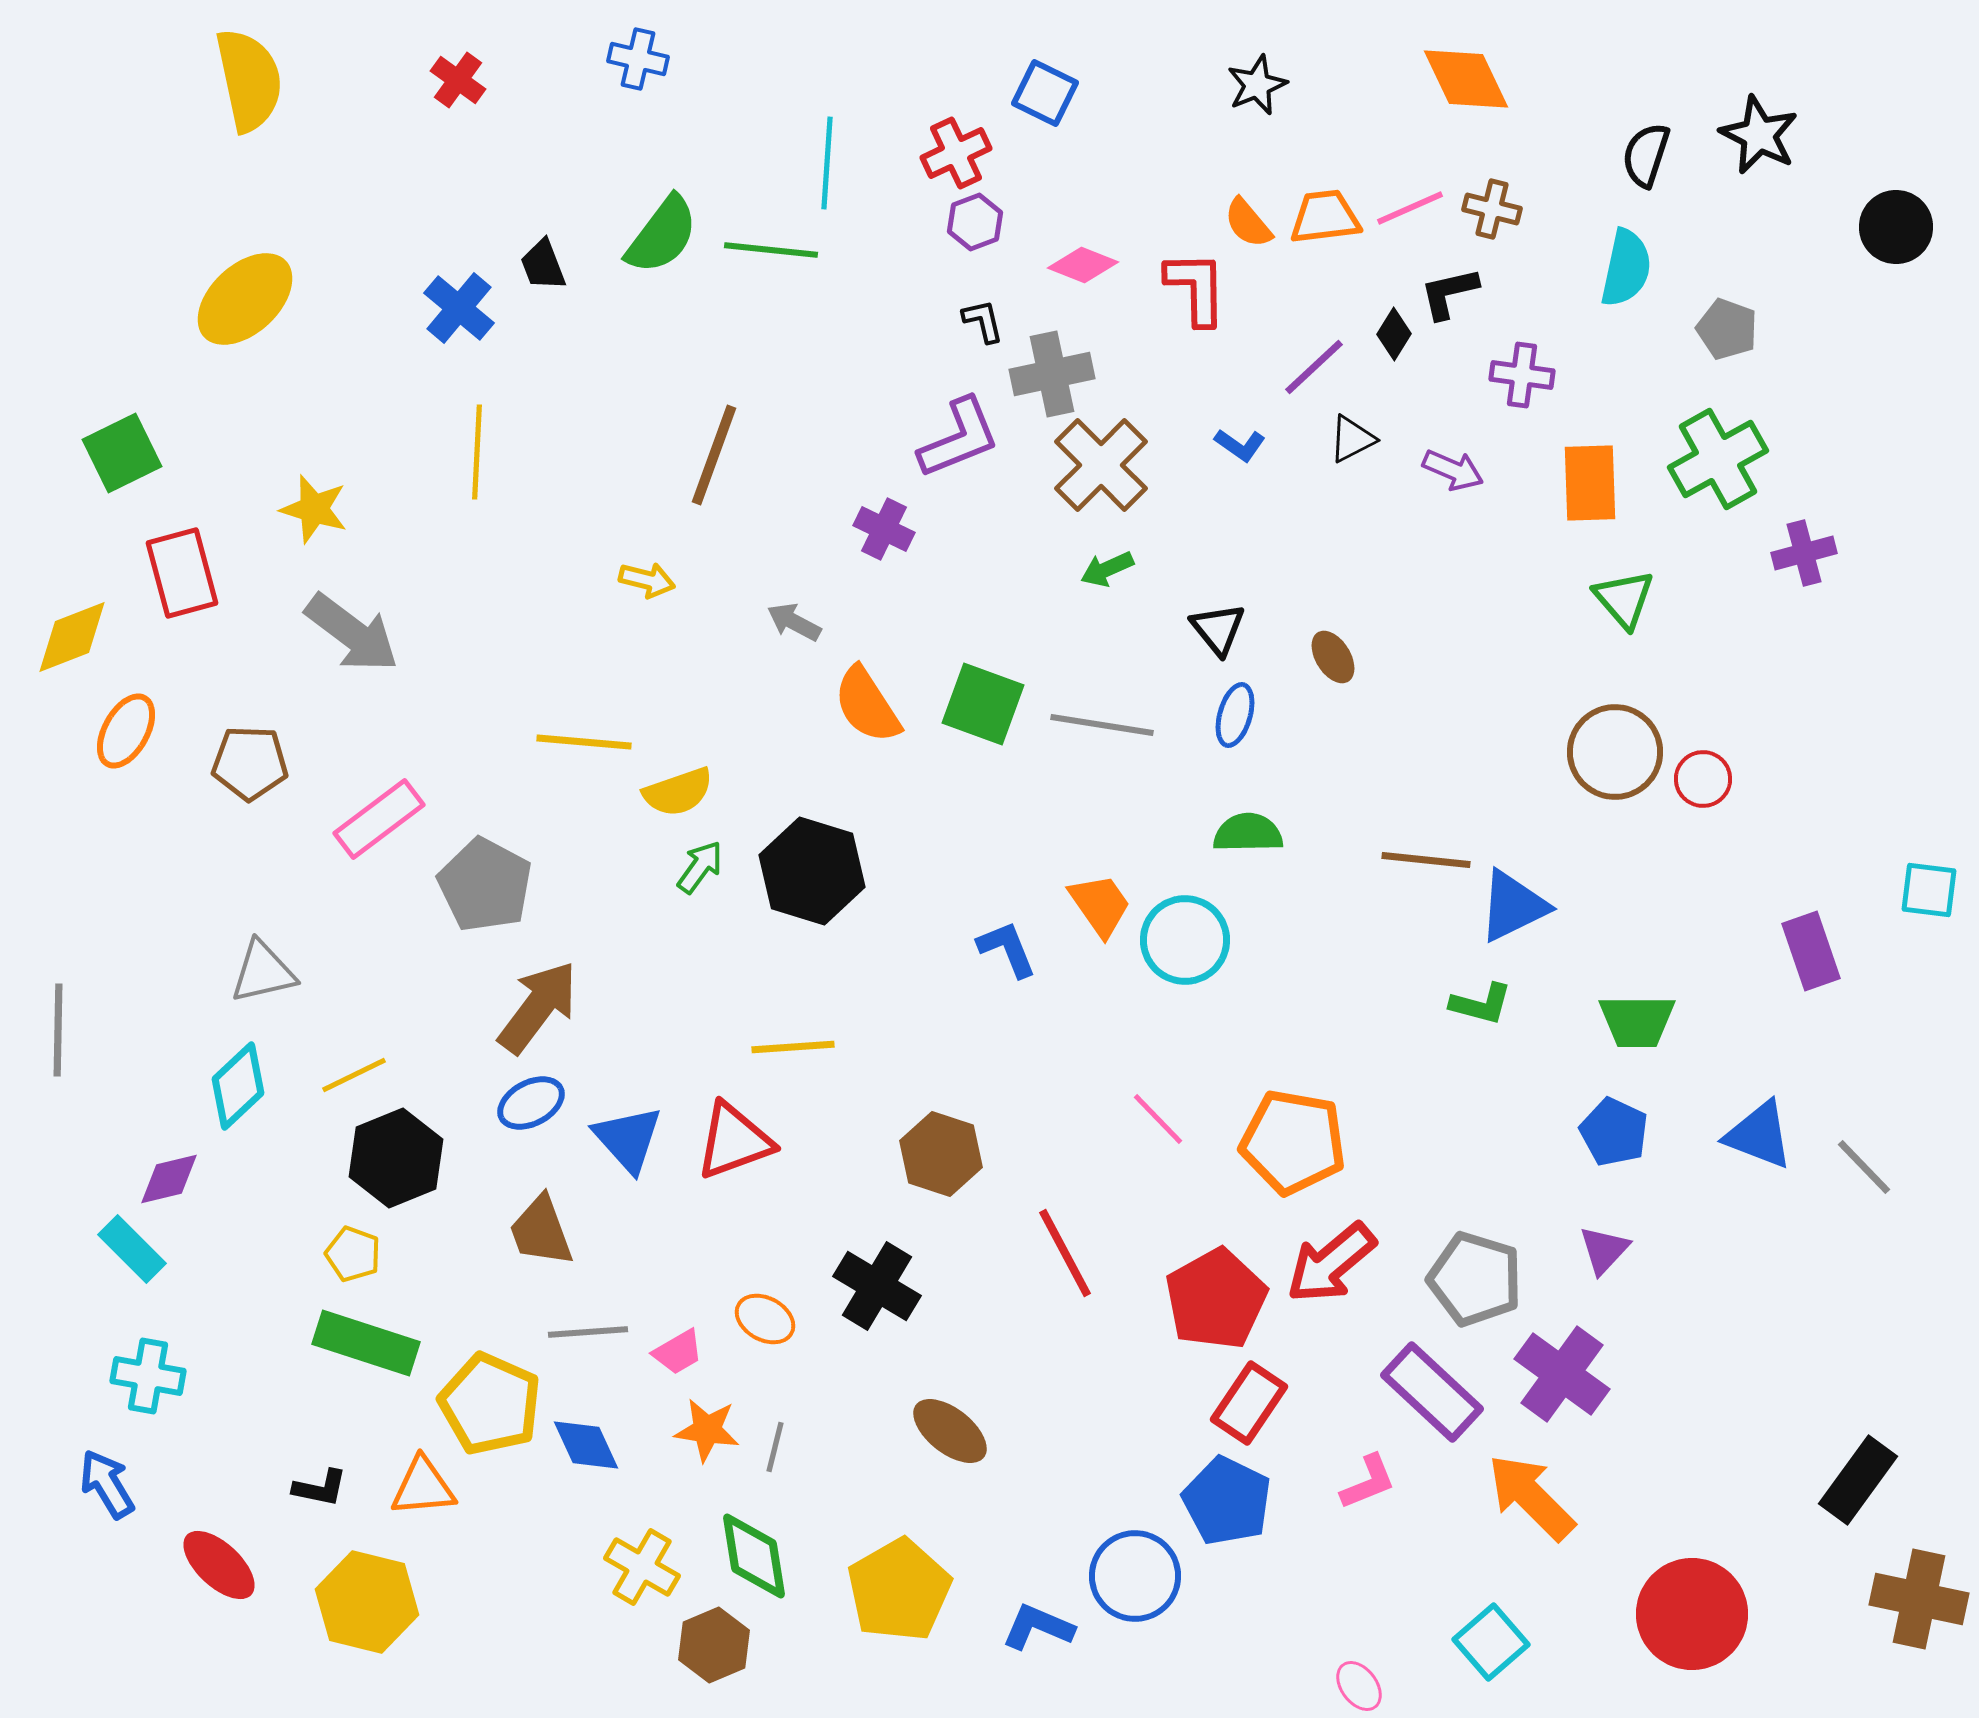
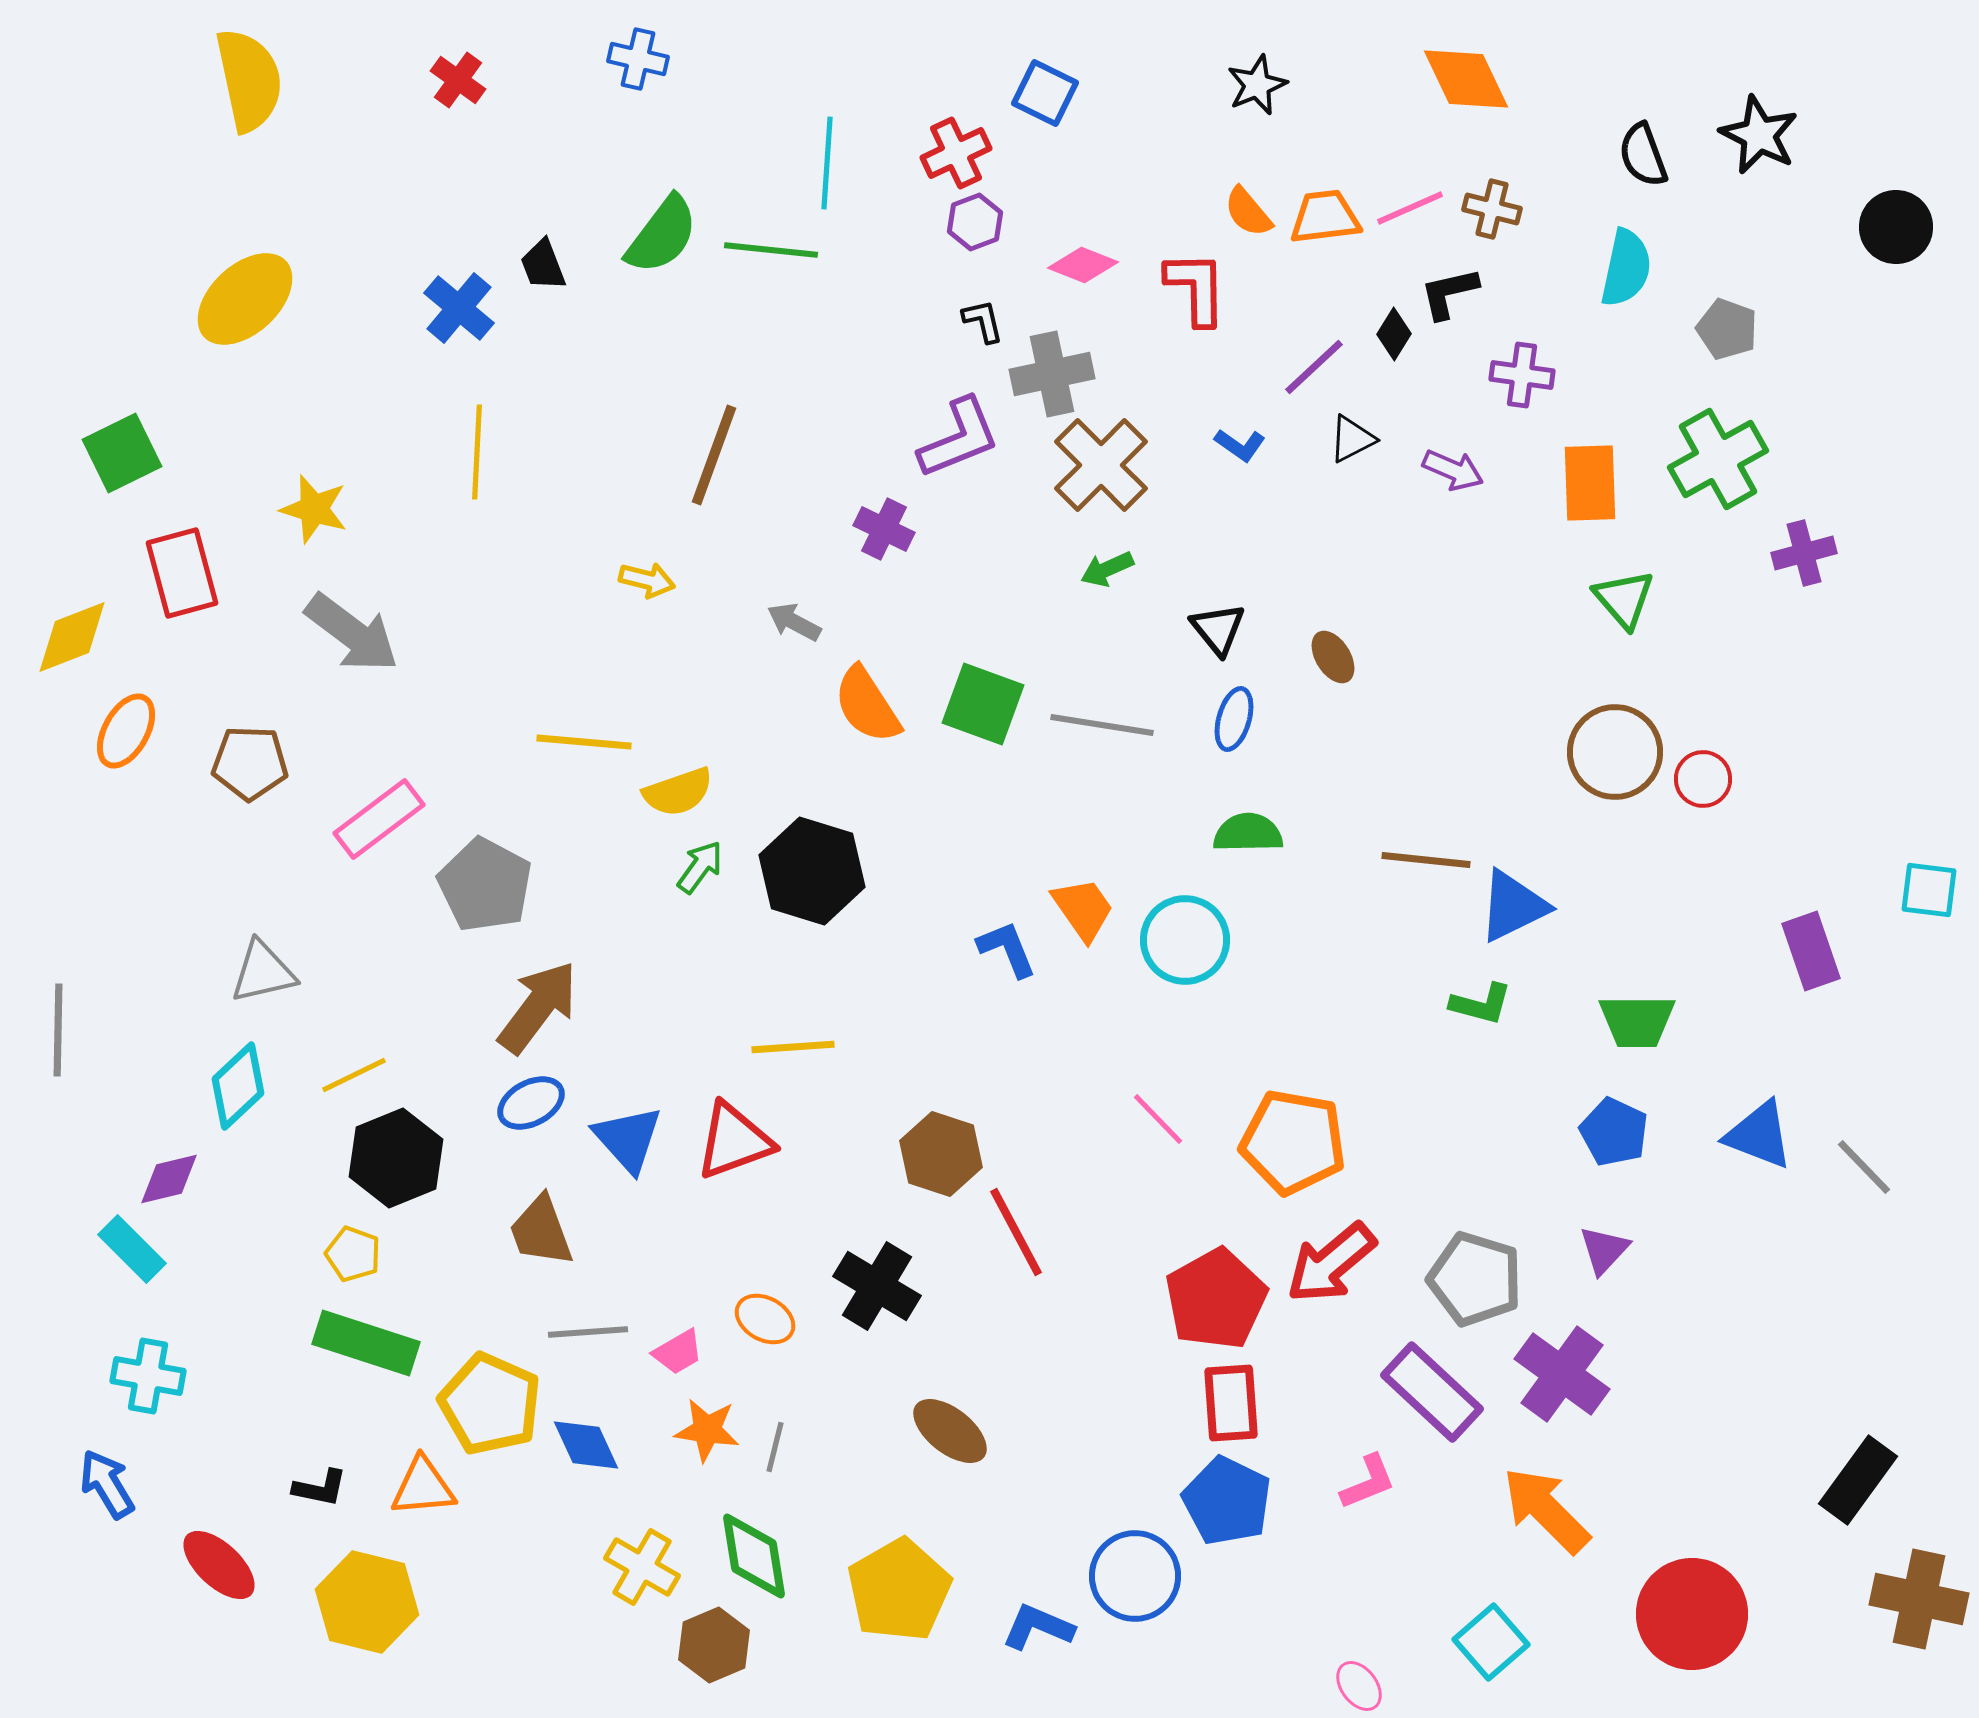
black semicircle at (1646, 155): moved 3 px left; rotated 38 degrees counterclockwise
orange semicircle at (1248, 223): moved 11 px up
blue ellipse at (1235, 715): moved 1 px left, 4 px down
orange trapezoid at (1100, 905): moved 17 px left, 4 px down
red line at (1065, 1253): moved 49 px left, 21 px up
red rectangle at (1249, 1403): moved 18 px left; rotated 38 degrees counterclockwise
orange arrow at (1531, 1497): moved 15 px right, 13 px down
